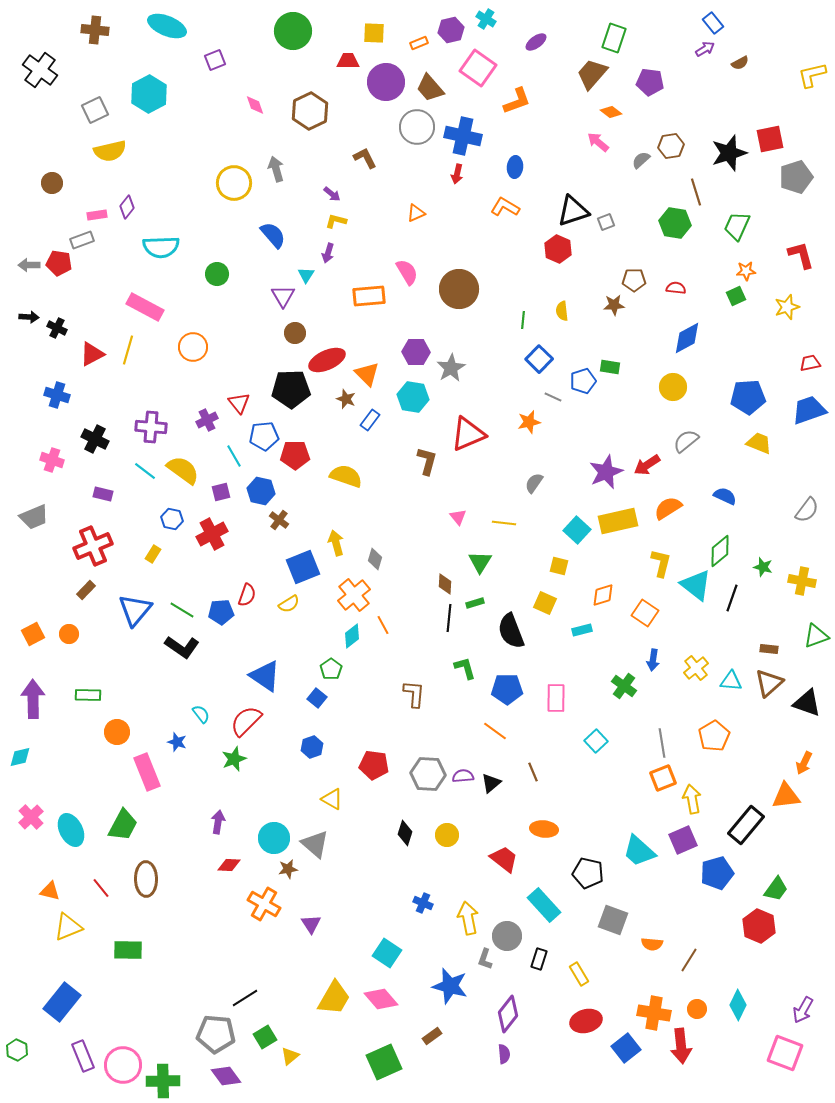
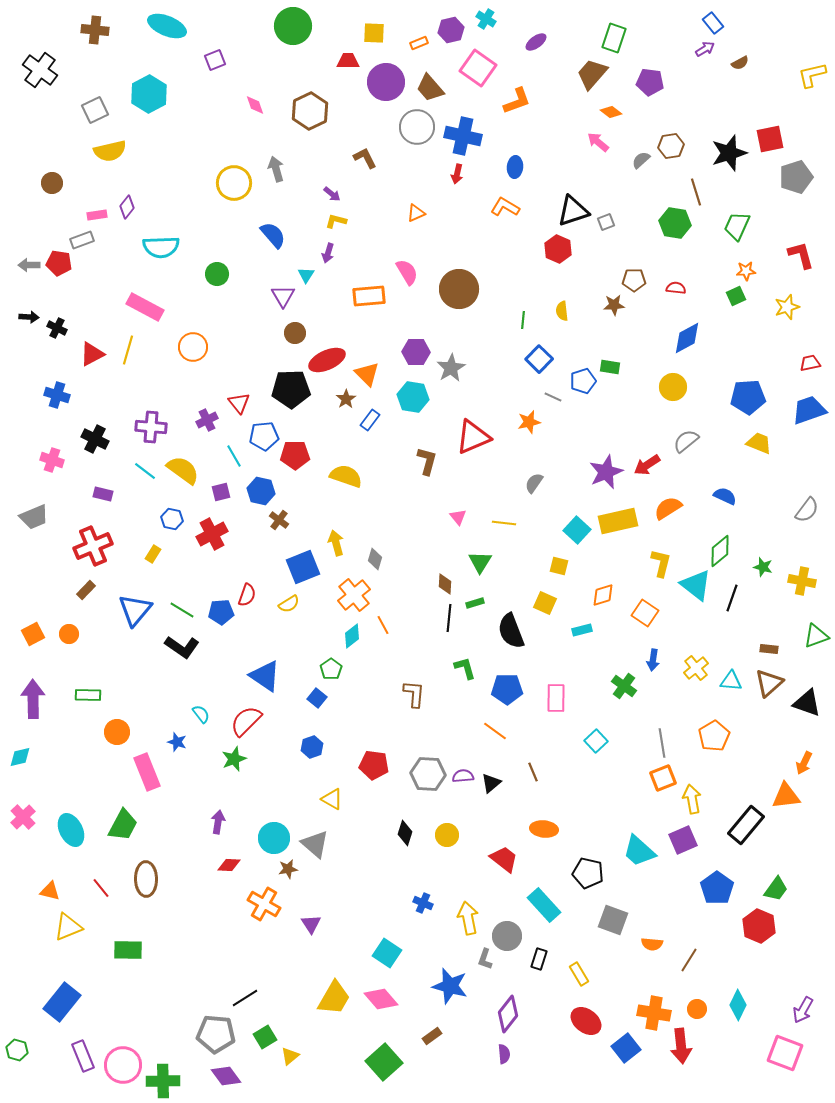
green circle at (293, 31): moved 5 px up
brown star at (346, 399): rotated 18 degrees clockwise
red triangle at (468, 434): moved 5 px right, 3 px down
pink cross at (31, 817): moved 8 px left
blue pentagon at (717, 873): moved 15 px down; rotated 20 degrees counterclockwise
red ellipse at (586, 1021): rotated 52 degrees clockwise
green hexagon at (17, 1050): rotated 10 degrees counterclockwise
green square at (384, 1062): rotated 18 degrees counterclockwise
